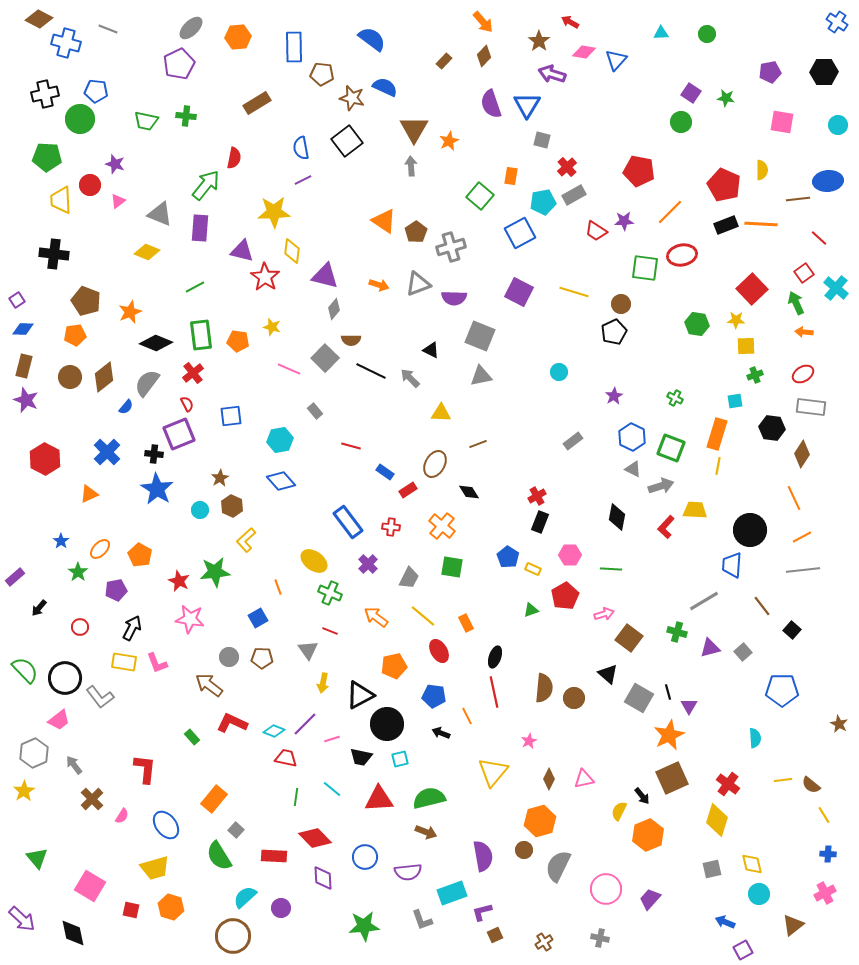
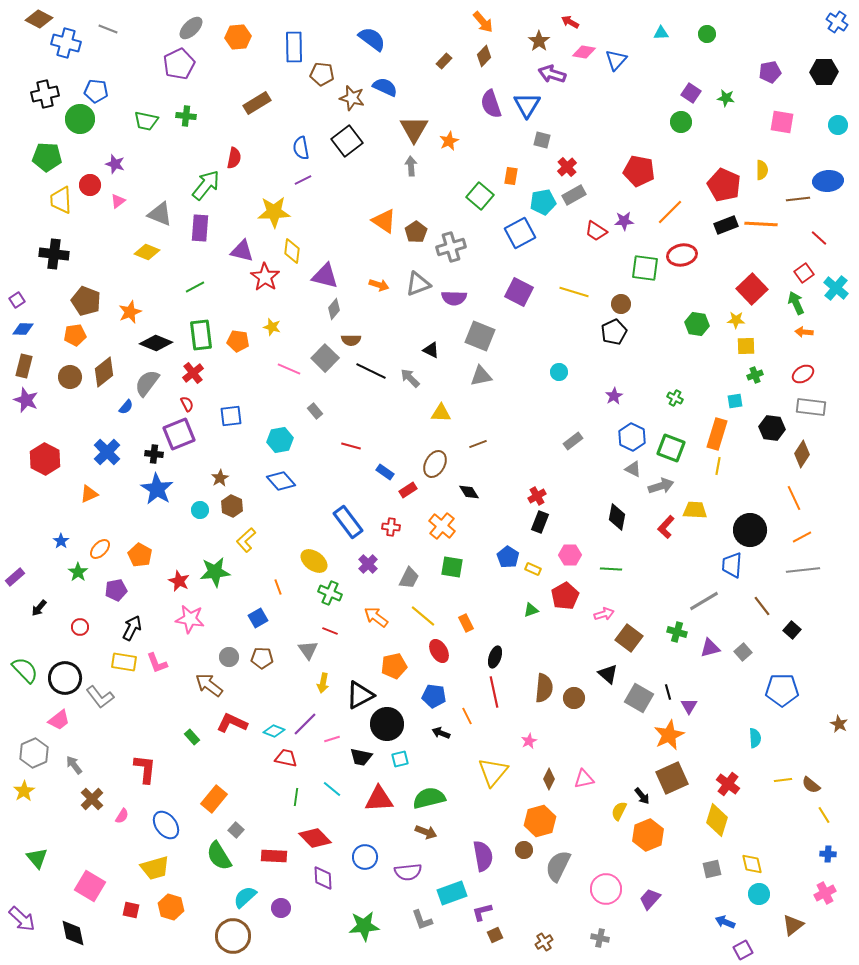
brown diamond at (104, 377): moved 5 px up
